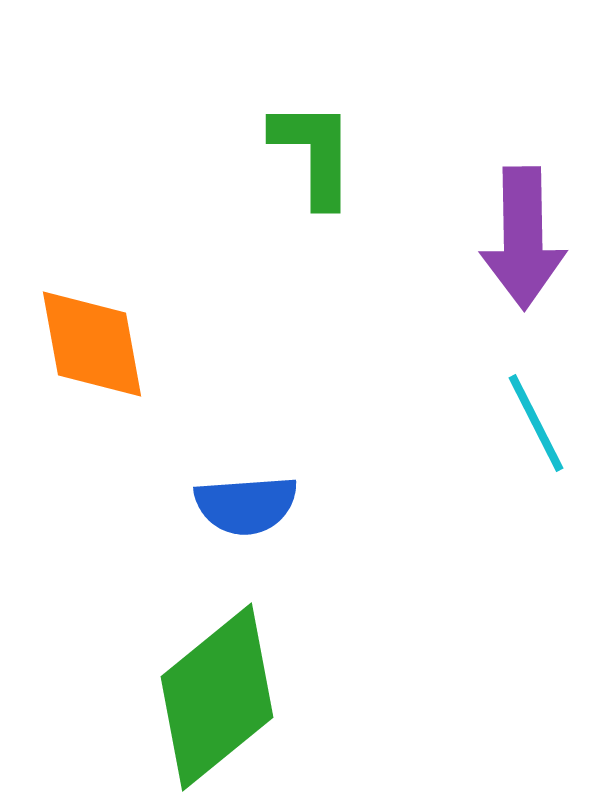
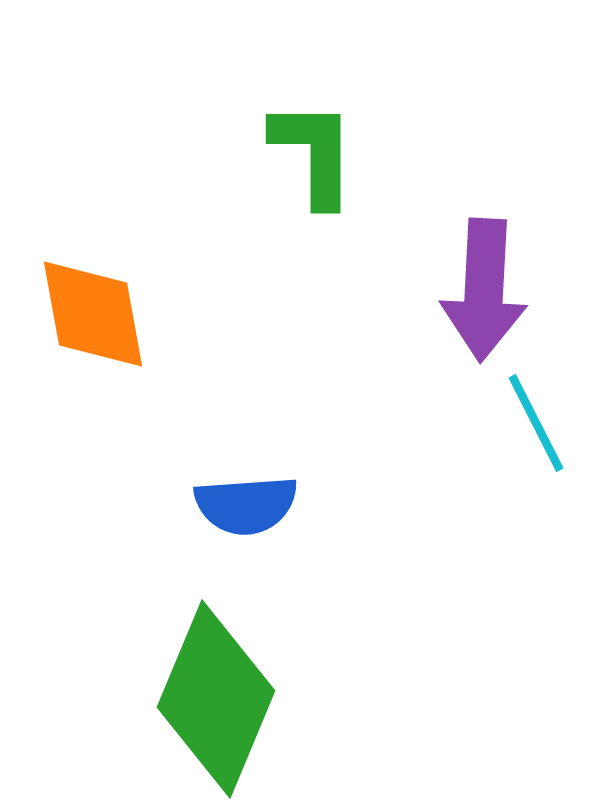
purple arrow: moved 39 px left, 52 px down; rotated 4 degrees clockwise
orange diamond: moved 1 px right, 30 px up
green diamond: moved 1 px left, 2 px down; rotated 28 degrees counterclockwise
